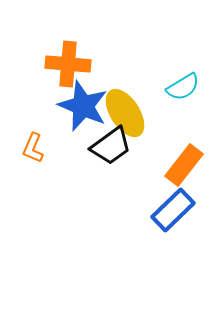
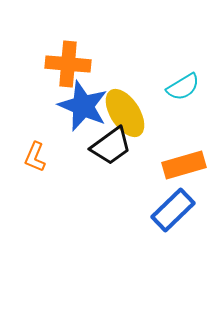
orange L-shape: moved 2 px right, 9 px down
orange rectangle: rotated 36 degrees clockwise
